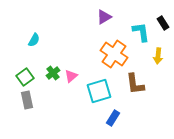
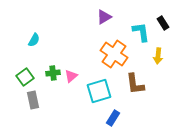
green cross: rotated 32 degrees clockwise
gray rectangle: moved 6 px right
